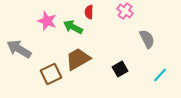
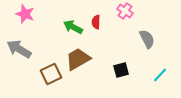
red semicircle: moved 7 px right, 10 px down
pink star: moved 22 px left, 7 px up
black square: moved 1 px right, 1 px down; rotated 14 degrees clockwise
